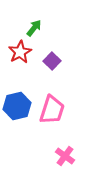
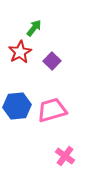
blue hexagon: rotated 8 degrees clockwise
pink trapezoid: rotated 124 degrees counterclockwise
